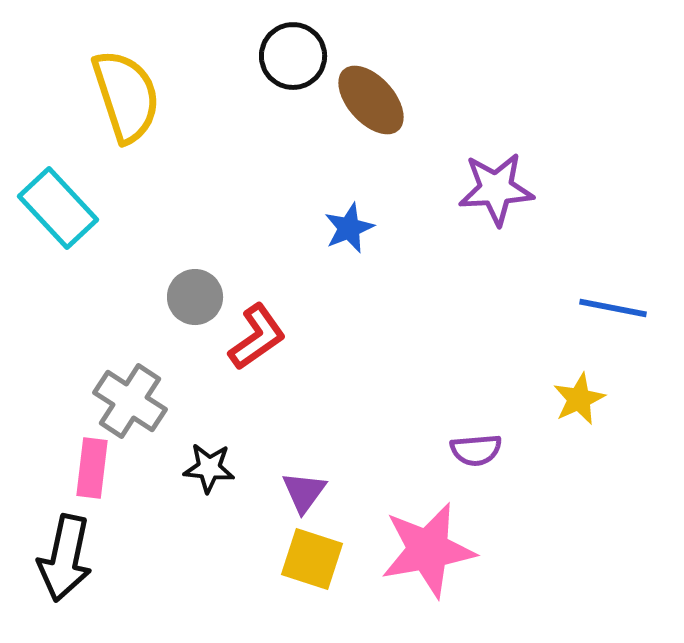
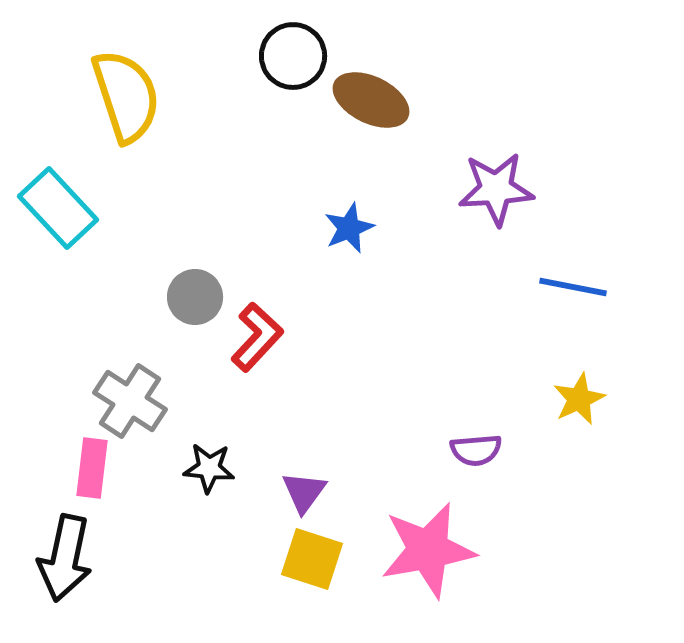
brown ellipse: rotated 22 degrees counterclockwise
blue line: moved 40 px left, 21 px up
red L-shape: rotated 12 degrees counterclockwise
